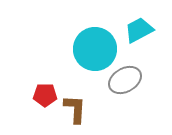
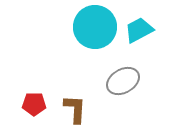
cyan circle: moved 22 px up
gray ellipse: moved 2 px left, 1 px down
red pentagon: moved 11 px left, 9 px down
